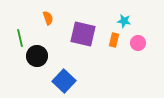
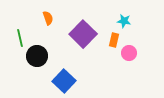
purple square: rotated 32 degrees clockwise
pink circle: moved 9 px left, 10 px down
